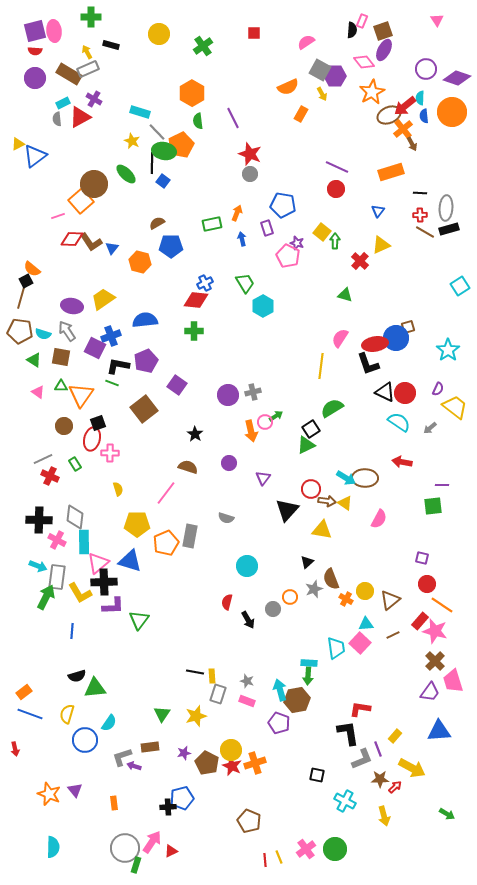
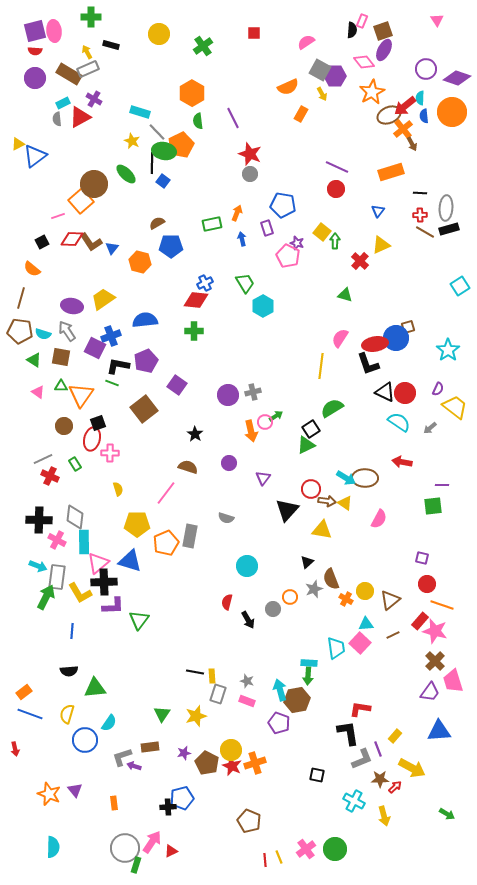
black square at (26, 281): moved 16 px right, 39 px up
orange line at (442, 605): rotated 15 degrees counterclockwise
black semicircle at (77, 676): moved 8 px left, 5 px up; rotated 12 degrees clockwise
cyan cross at (345, 801): moved 9 px right
